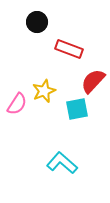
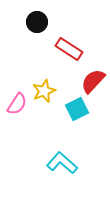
red rectangle: rotated 12 degrees clockwise
cyan square: rotated 15 degrees counterclockwise
